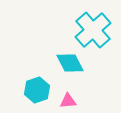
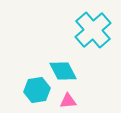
cyan diamond: moved 7 px left, 8 px down
cyan hexagon: rotated 10 degrees clockwise
